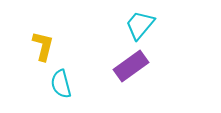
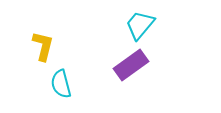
purple rectangle: moved 1 px up
